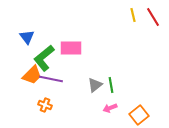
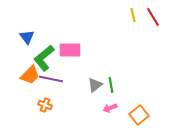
pink rectangle: moved 1 px left, 2 px down
orange trapezoid: moved 2 px left
